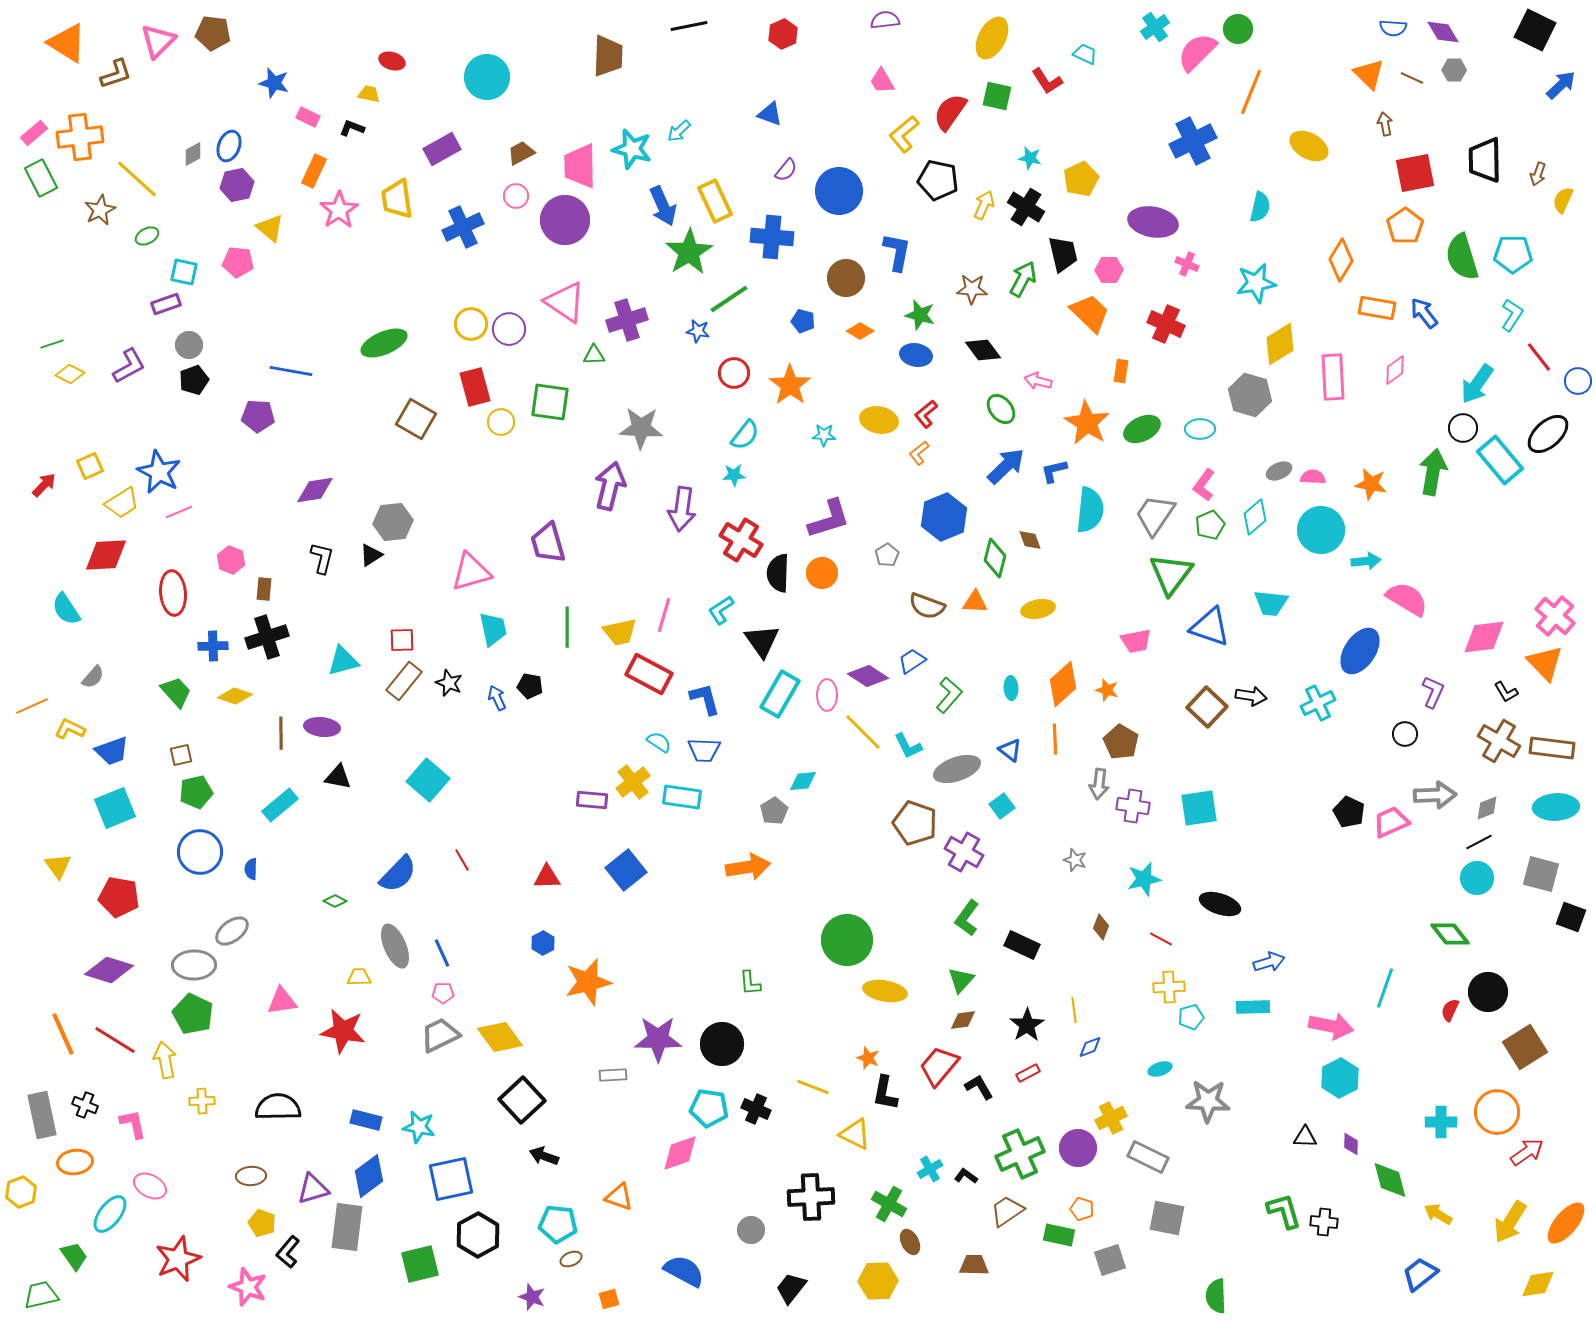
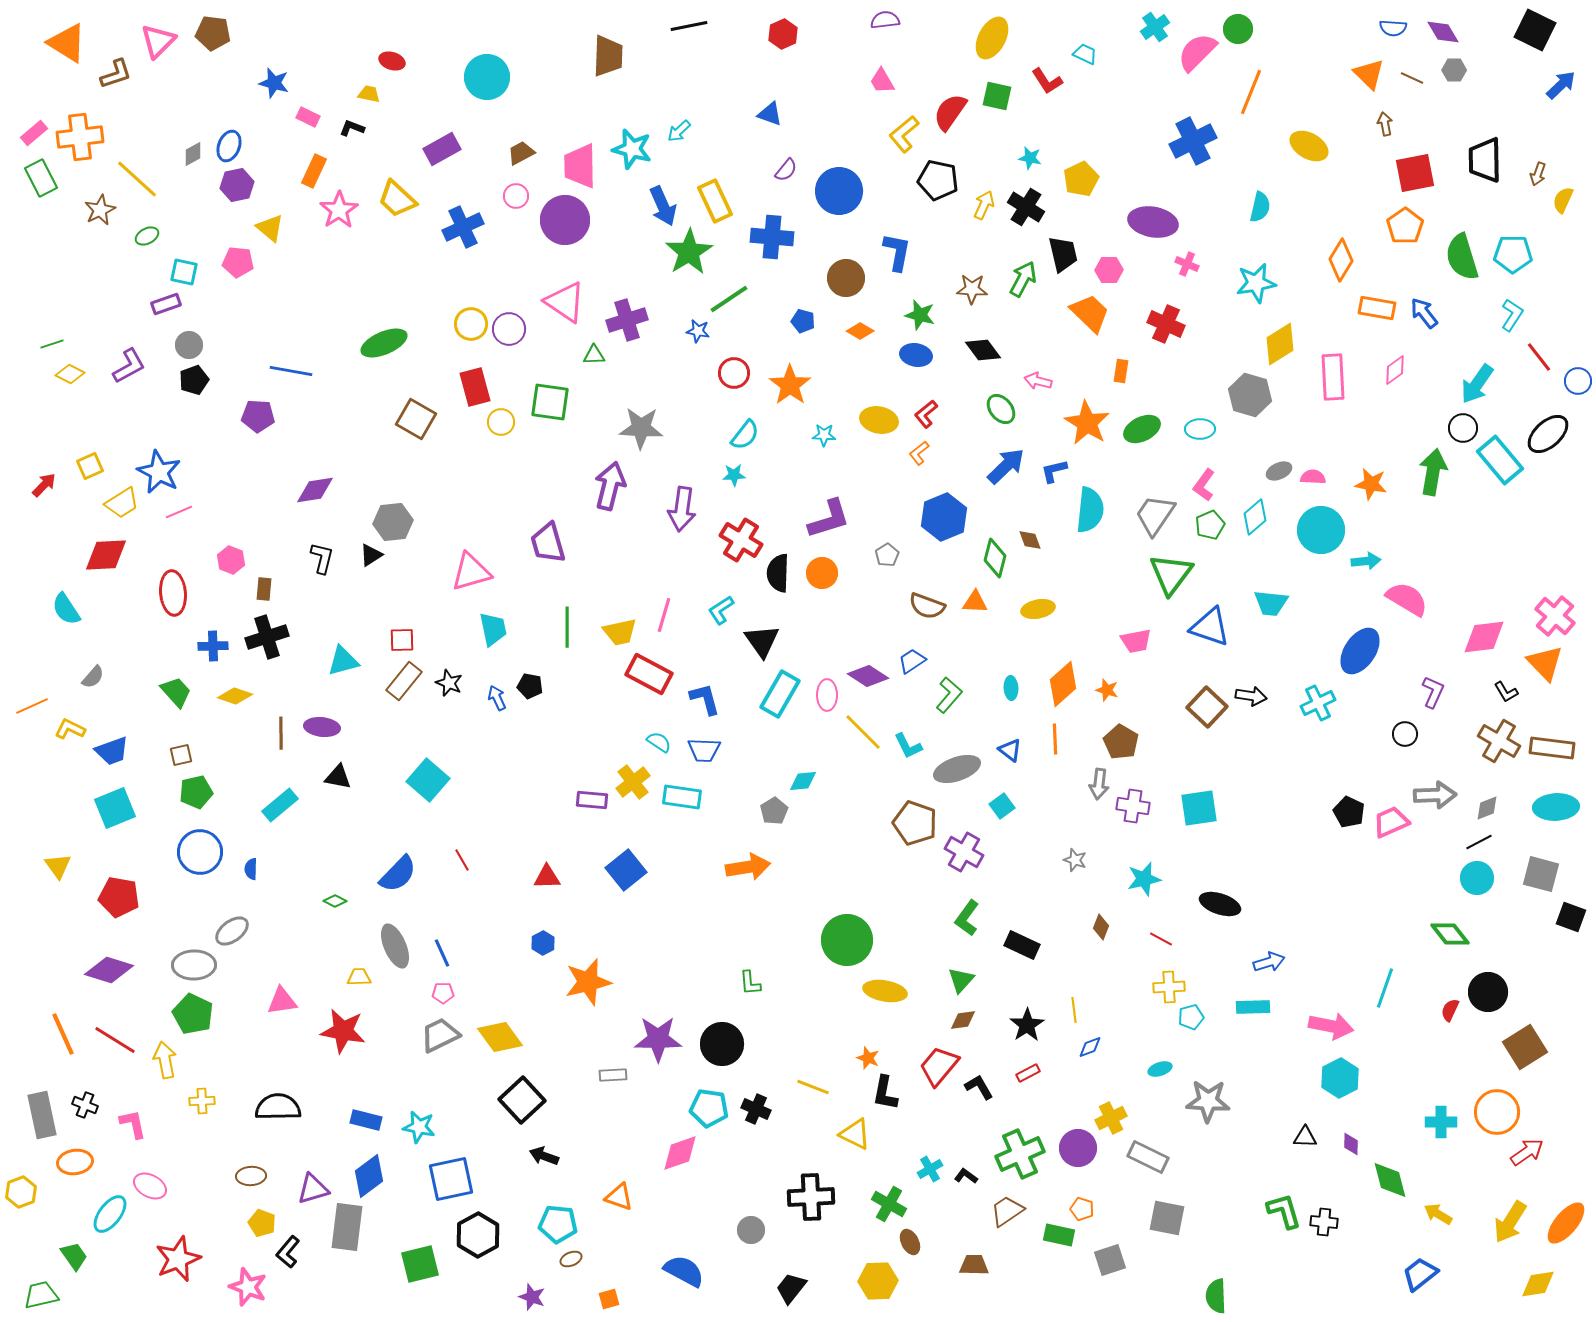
yellow trapezoid at (397, 199): rotated 39 degrees counterclockwise
